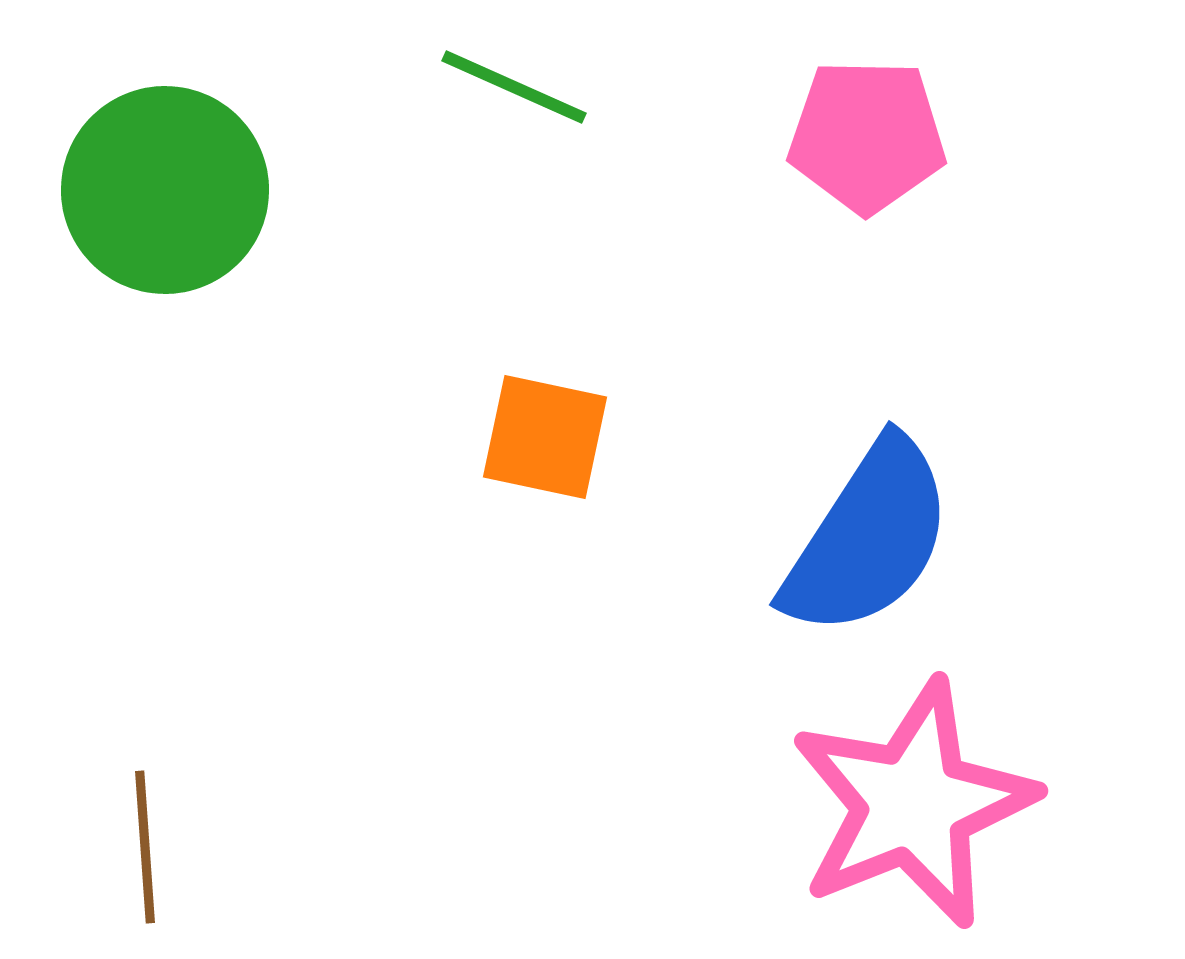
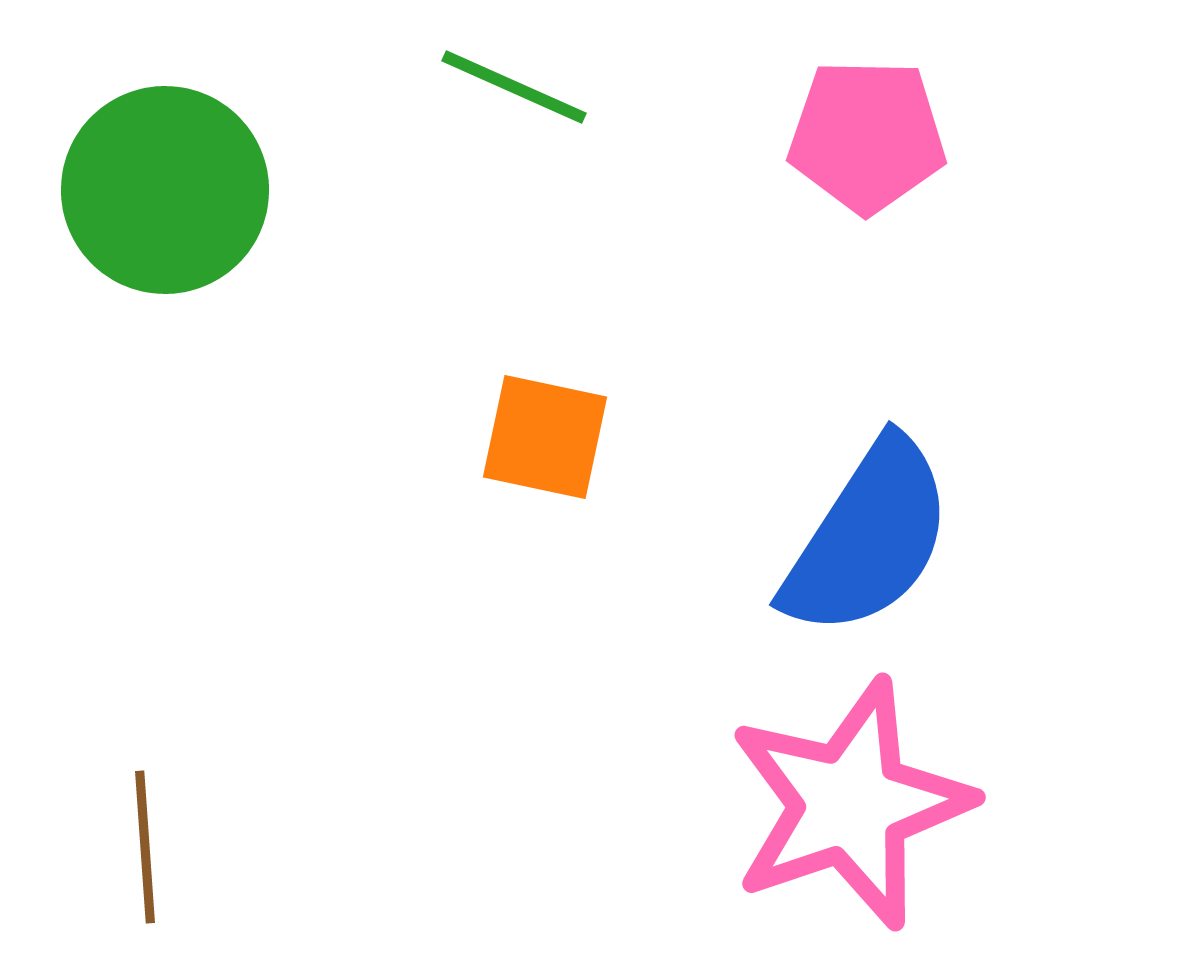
pink star: moved 63 px left; rotated 3 degrees clockwise
